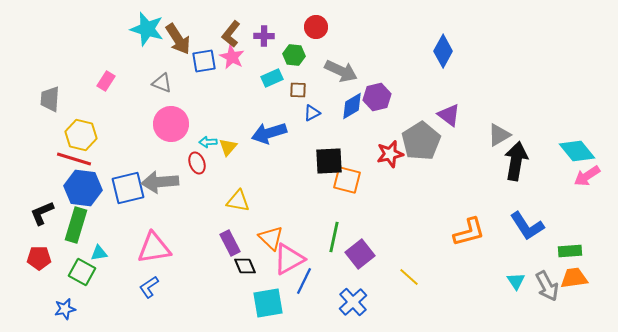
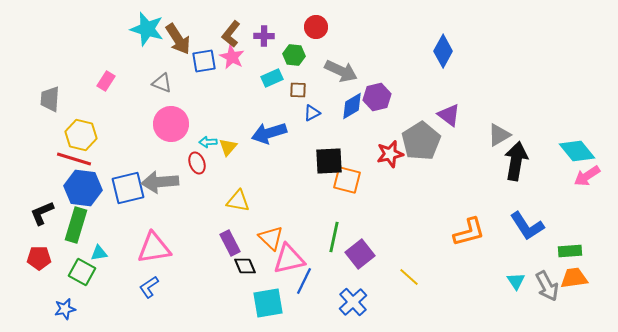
pink triangle at (289, 259): rotated 16 degrees clockwise
